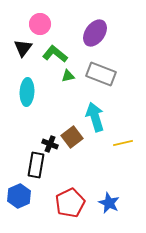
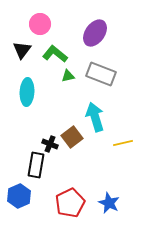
black triangle: moved 1 px left, 2 px down
